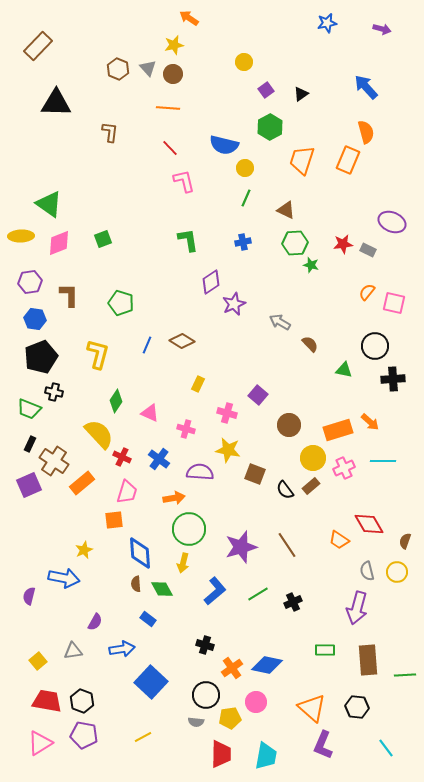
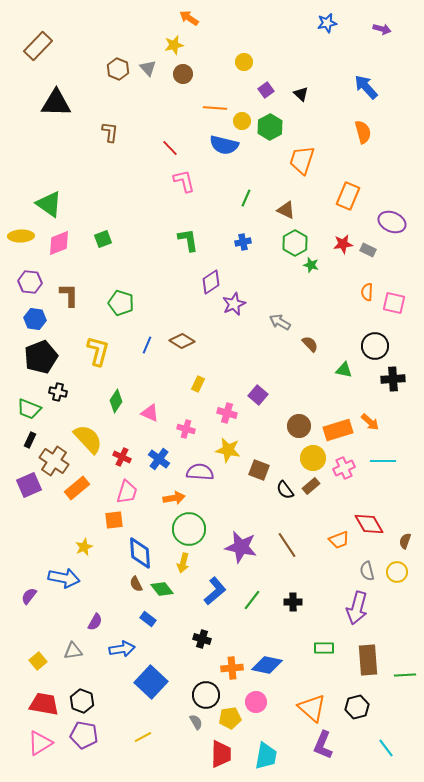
brown circle at (173, 74): moved 10 px right
black triangle at (301, 94): rotated 42 degrees counterclockwise
orange line at (168, 108): moved 47 px right
orange semicircle at (366, 132): moved 3 px left
orange rectangle at (348, 160): moved 36 px down
yellow circle at (245, 168): moved 3 px left, 47 px up
green hexagon at (295, 243): rotated 25 degrees counterclockwise
purple hexagon at (30, 282): rotated 15 degrees clockwise
orange semicircle at (367, 292): rotated 36 degrees counterclockwise
yellow L-shape at (98, 354): moved 3 px up
black cross at (54, 392): moved 4 px right
brown circle at (289, 425): moved 10 px right, 1 px down
yellow semicircle at (99, 434): moved 11 px left, 5 px down
black rectangle at (30, 444): moved 4 px up
brown square at (255, 474): moved 4 px right, 4 px up
orange rectangle at (82, 483): moved 5 px left, 5 px down
orange trapezoid at (339, 540): rotated 55 degrees counterclockwise
purple star at (241, 547): rotated 28 degrees clockwise
yellow star at (84, 550): moved 3 px up
brown semicircle at (136, 584): rotated 21 degrees counterclockwise
green diamond at (162, 589): rotated 10 degrees counterclockwise
green line at (258, 594): moved 6 px left, 6 px down; rotated 20 degrees counterclockwise
purple semicircle at (29, 596): rotated 24 degrees clockwise
black cross at (293, 602): rotated 24 degrees clockwise
black cross at (205, 645): moved 3 px left, 6 px up
green rectangle at (325, 650): moved 1 px left, 2 px up
orange cross at (232, 668): rotated 30 degrees clockwise
red trapezoid at (47, 701): moved 3 px left, 3 px down
black hexagon at (357, 707): rotated 20 degrees counterclockwise
gray semicircle at (196, 722): rotated 126 degrees counterclockwise
